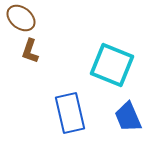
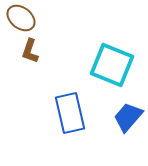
blue trapezoid: rotated 64 degrees clockwise
